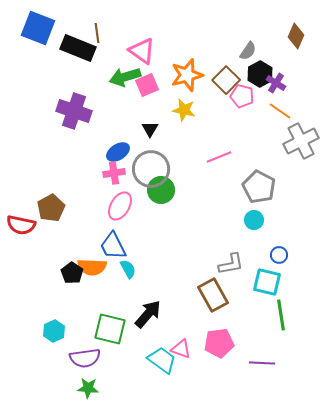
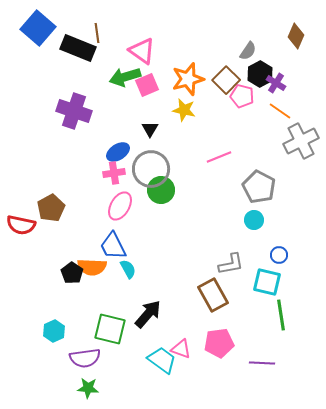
blue square at (38, 28): rotated 20 degrees clockwise
orange star at (187, 75): moved 1 px right, 4 px down
